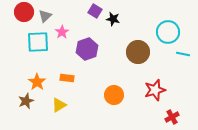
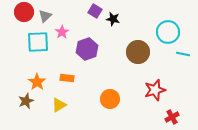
orange circle: moved 4 px left, 4 px down
